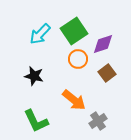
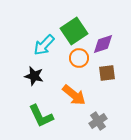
cyan arrow: moved 4 px right, 11 px down
orange circle: moved 1 px right, 1 px up
brown square: rotated 30 degrees clockwise
orange arrow: moved 5 px up
green L-shape: moved 5 px right, 5 px up
